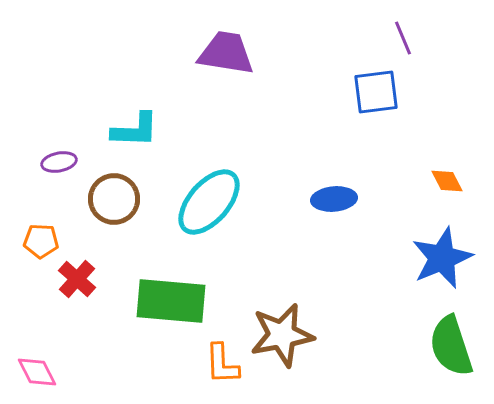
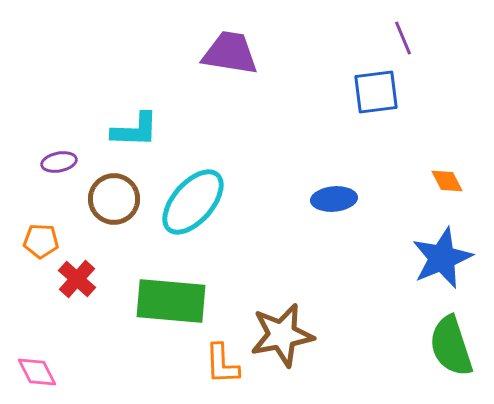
purple trapezoid: moved 4 px right
cyan ellipse: moved 16 px left
